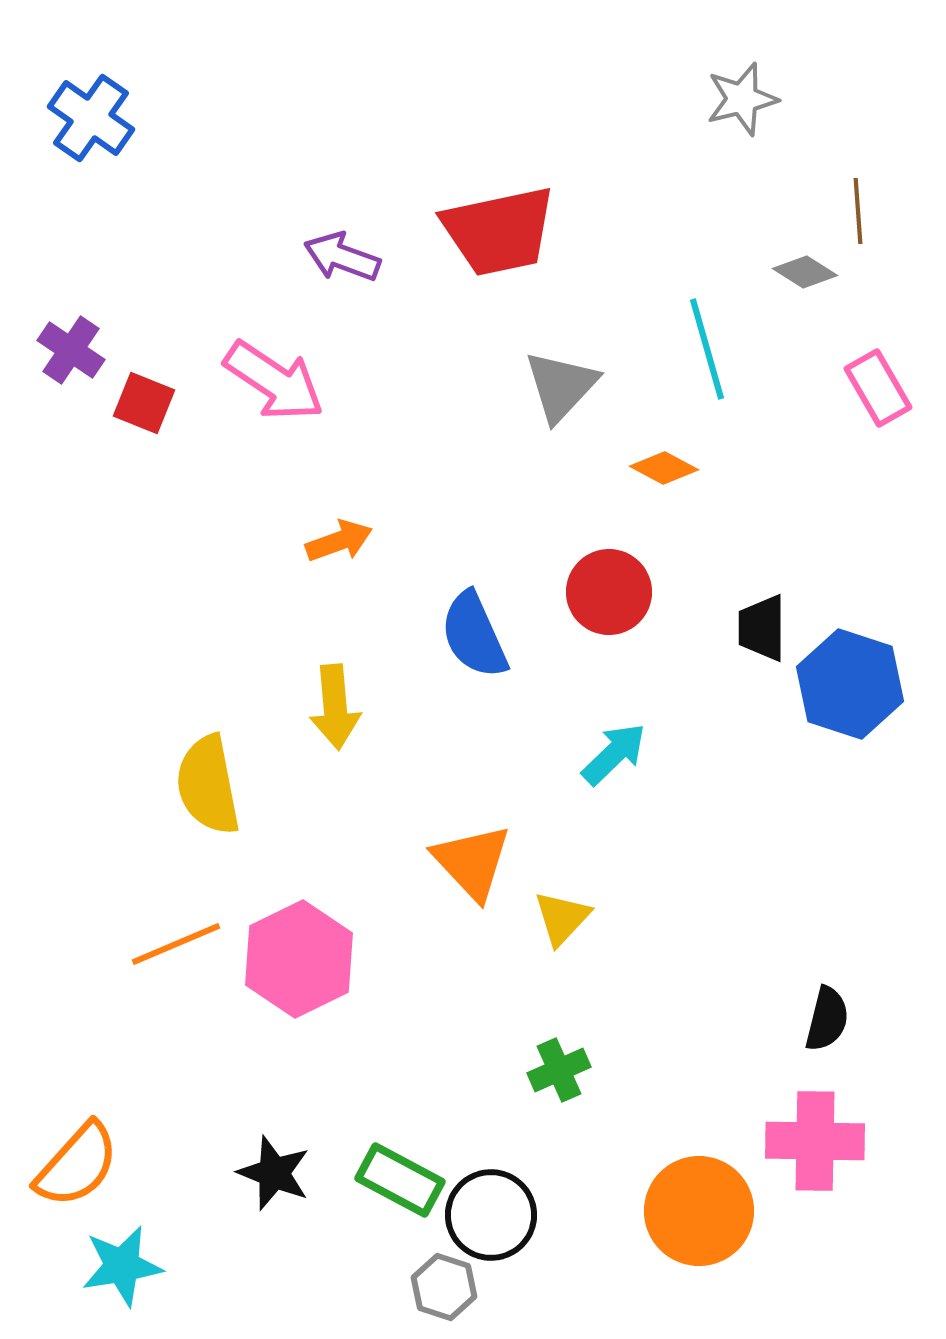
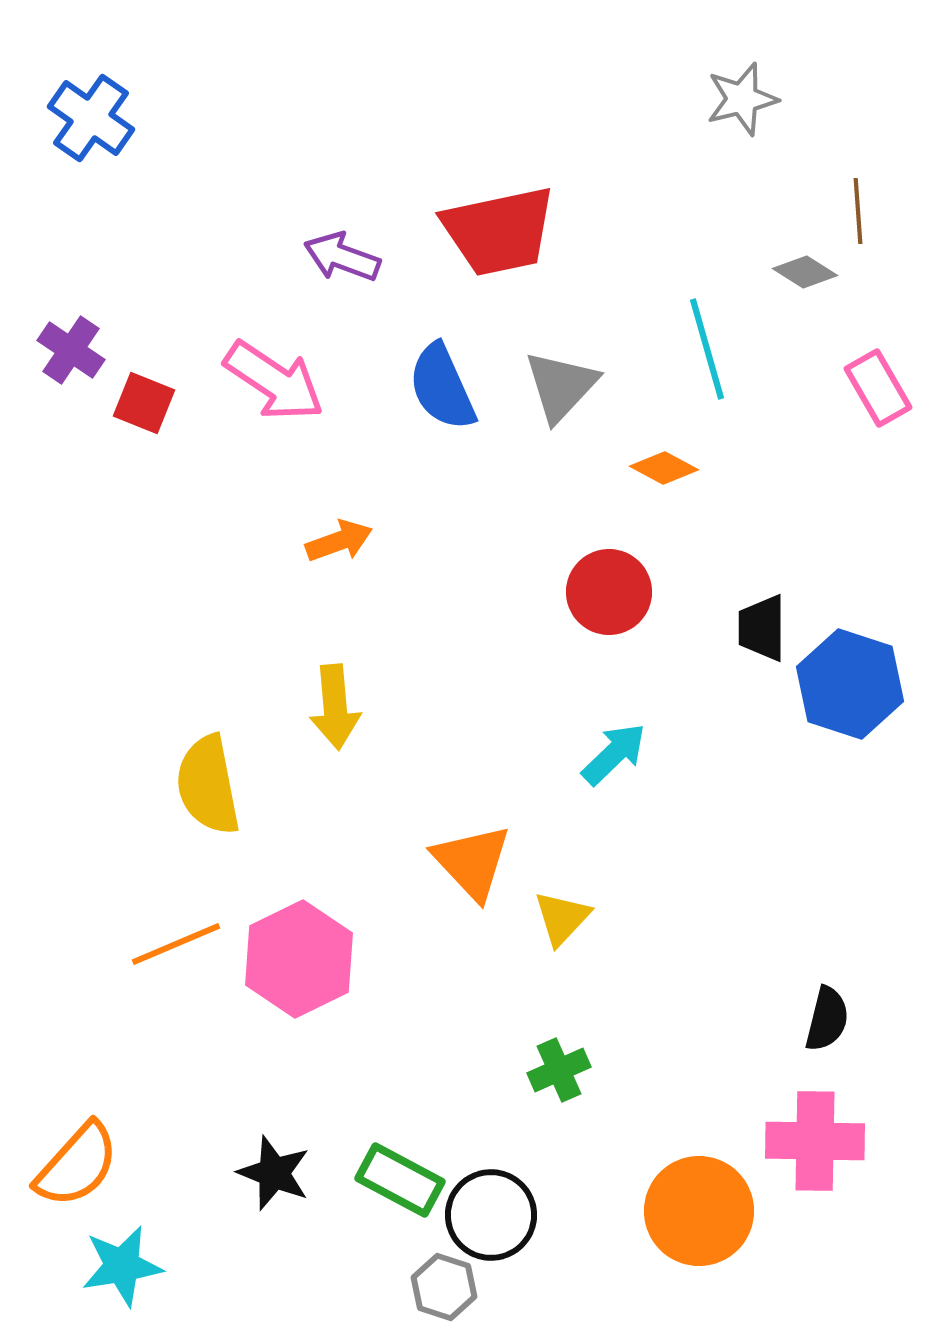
blue semicircle: moved 32 px left, 248 px up
